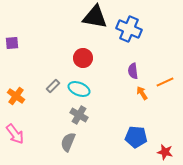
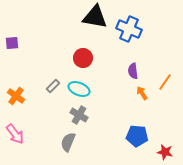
orange line: rotated 30 degrees counterclockwise
blue pentagon: moved 1 px right, 1 px up
